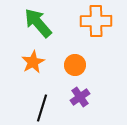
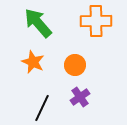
orange star: rotated 20 degrees counterclockwise
black line: rotated 8 degrees clockwise
